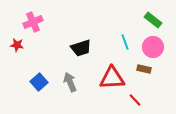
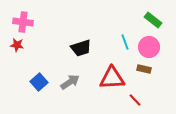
pink cross: moved 10 px left; rotated 30 degrees clockwise
pink circle: moved 4 px left
gray arrow: rotated 78 degrees clockwise
